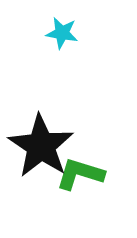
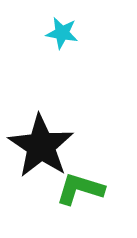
green L-shape: moved 15 px down
